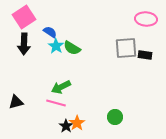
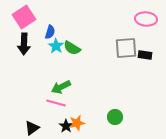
blue semicircle: rotated 72 degrees clockwise
black triangle: moved 16 px right, 26 px down; rotated 21 degrees counterclockwise
orange star: rotated 21 degrees clockwise
